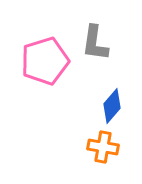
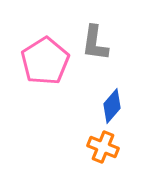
pink pentagon: rotated 15 degrees counterclockwise
orange cross: rotated 12 degrees clockwise
